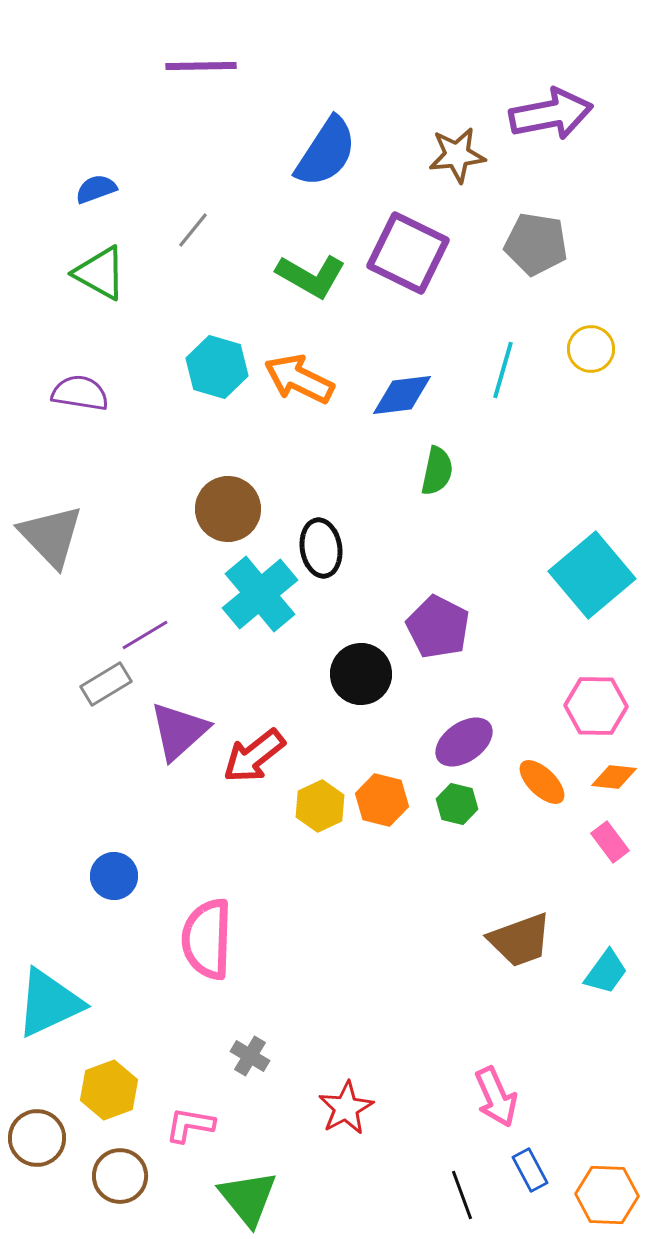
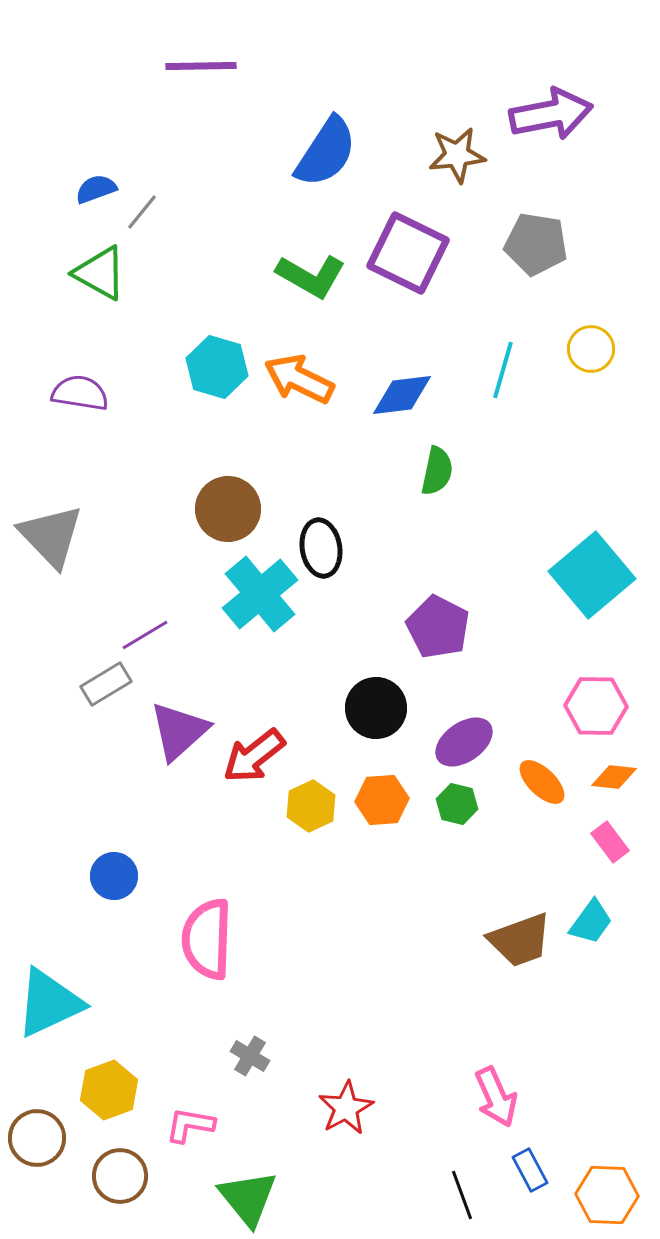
gray line at (193, 230): moved 51 px left, 18 px up
black circle at (361, 674): moved 15 px right, 34 px down
orange hexagon at (382, 800): rotated 18 degrees counterclockwise
yellow hexagon at (320, 806): moved 9 px left
cyan trapezoid at (606, 972): moved 15 px left, 50 px up
